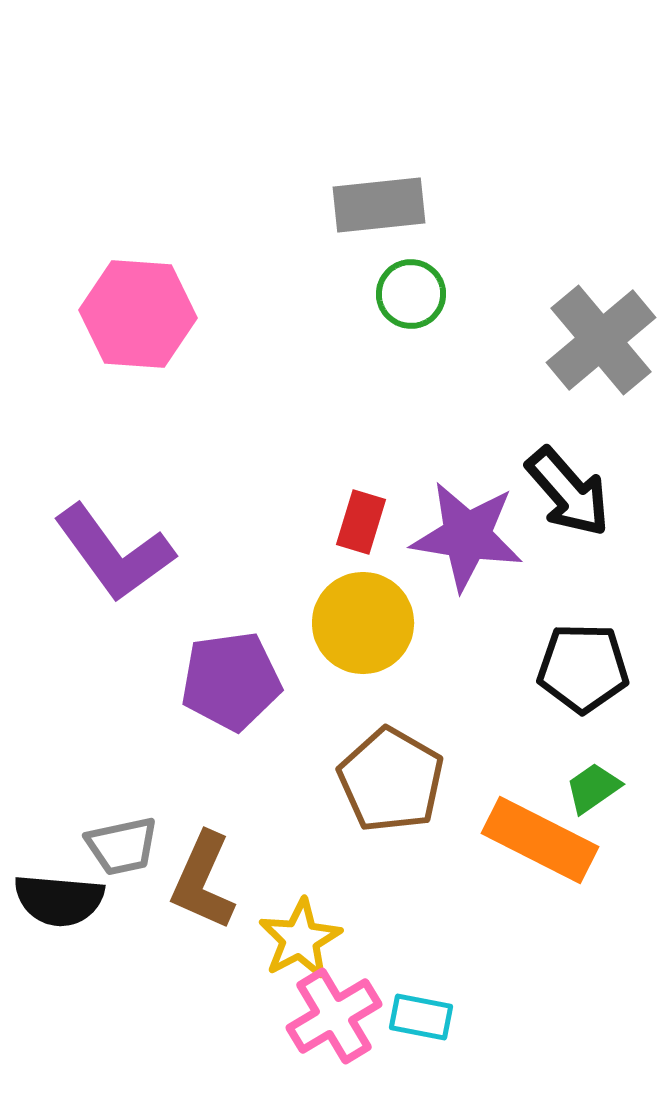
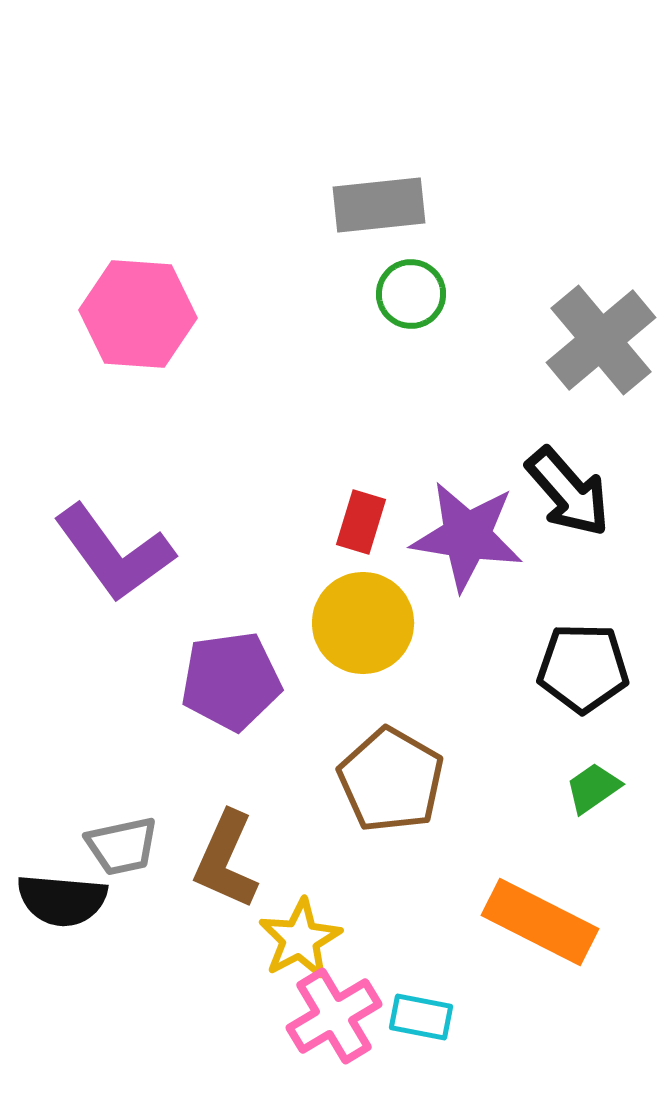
orange rectangle: moved 82 px down
brown L-shape: moved 23 px right, 21 px up
black semicircle: moved 3 px right
